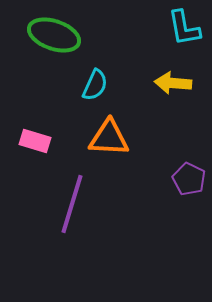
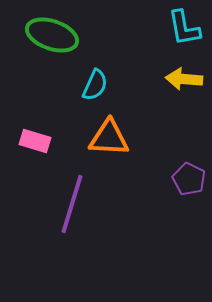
green ellipse: moved 2 px left
yellow arrow: moved 11 px right, 4 px up
